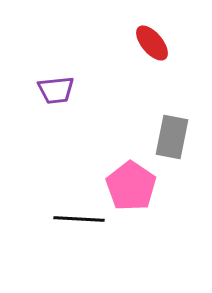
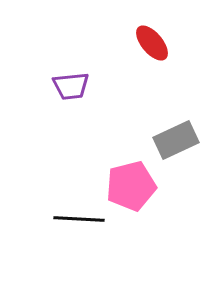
purple trapezoid: moved 15 px right, 4 px up
gray rectangle: moved 4 px right, 3 px down; rotated 54 degrees clockwise
pink pentagon: rotated 24 degrees clockwise
